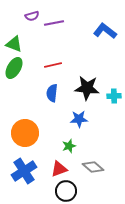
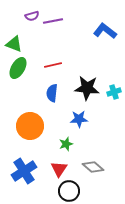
purple line: moved 1 px left, 2 px up
green ellipse: moved 4 px right
cyan cross: moved 4 px up; rotated 16 degrees counterclockwise
orange circle: moved 5 px right, 7 px up
green star: moved 3 px left, 2 px up
red triangle: rotated 36 degrees counterclockwise
black circle: moved 3 px right
